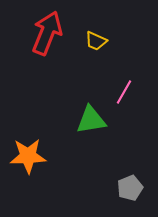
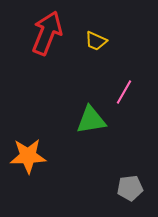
gray pentagon: rotated 15 degrees clockwise
